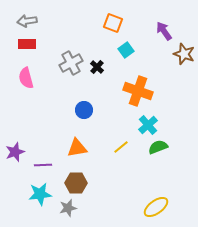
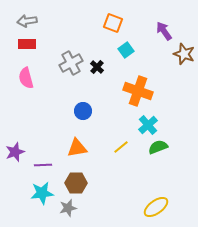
blue circle: moved 1 px left, 1 px down
cyan star: moved 2 px right, 1 px up
